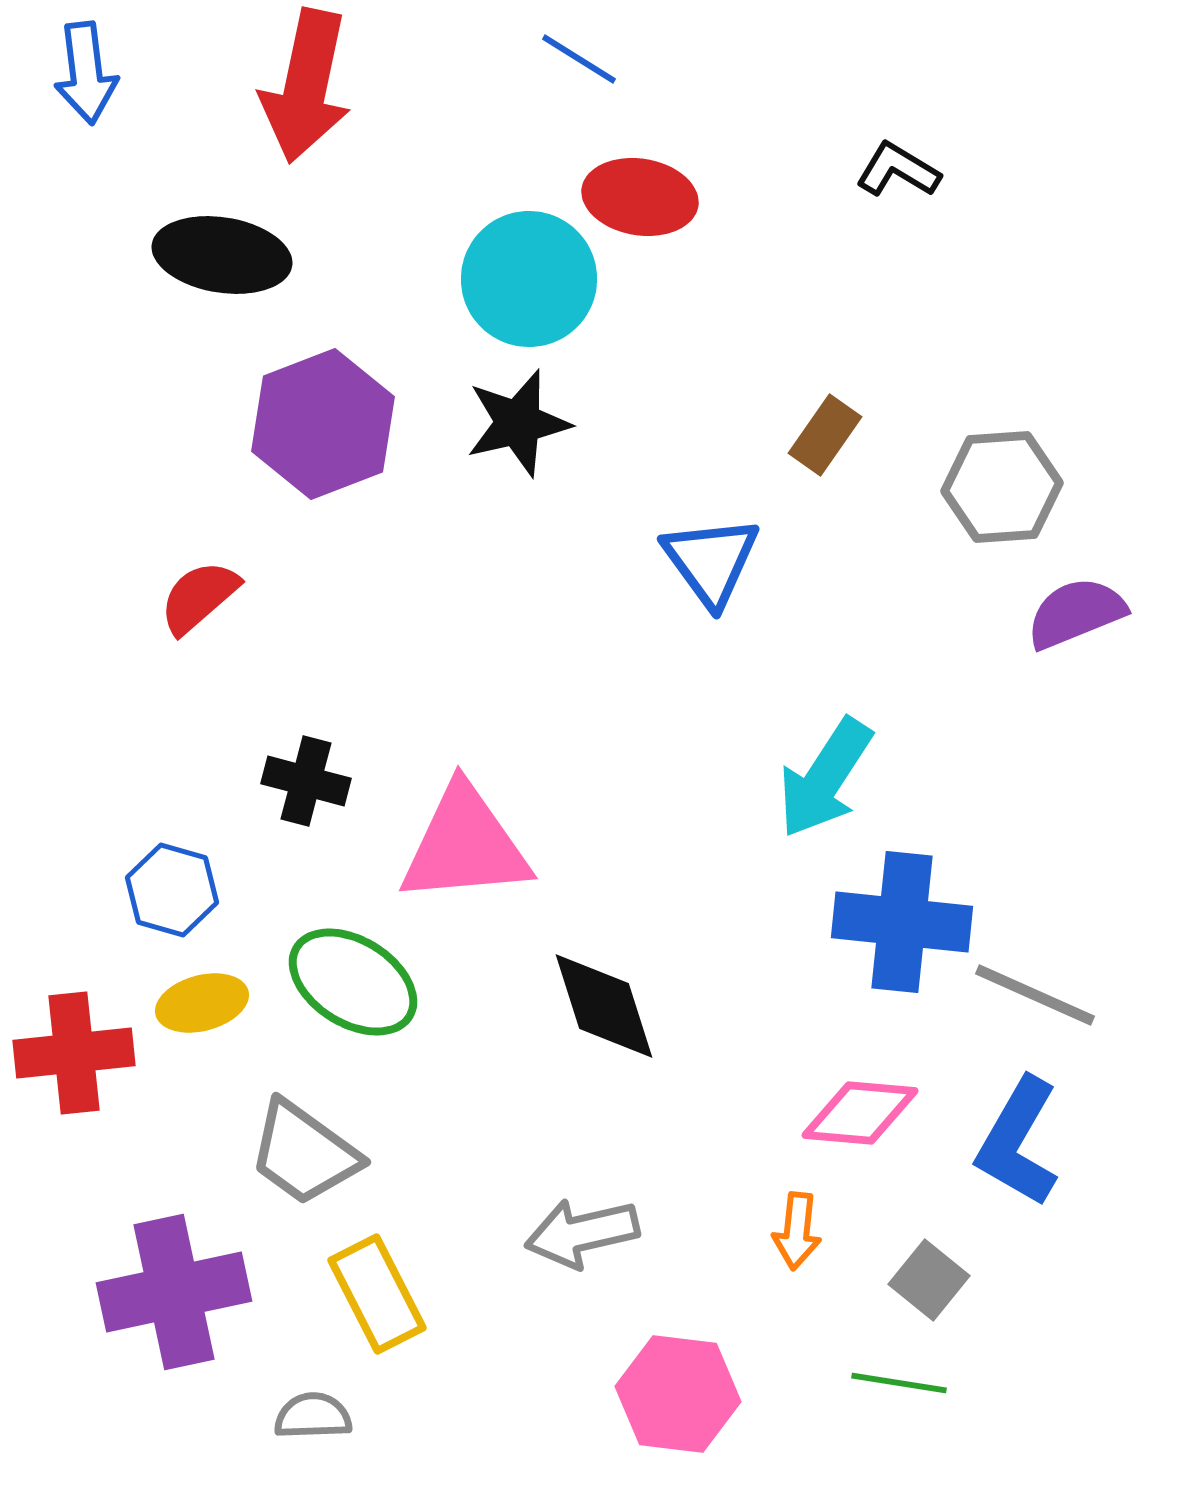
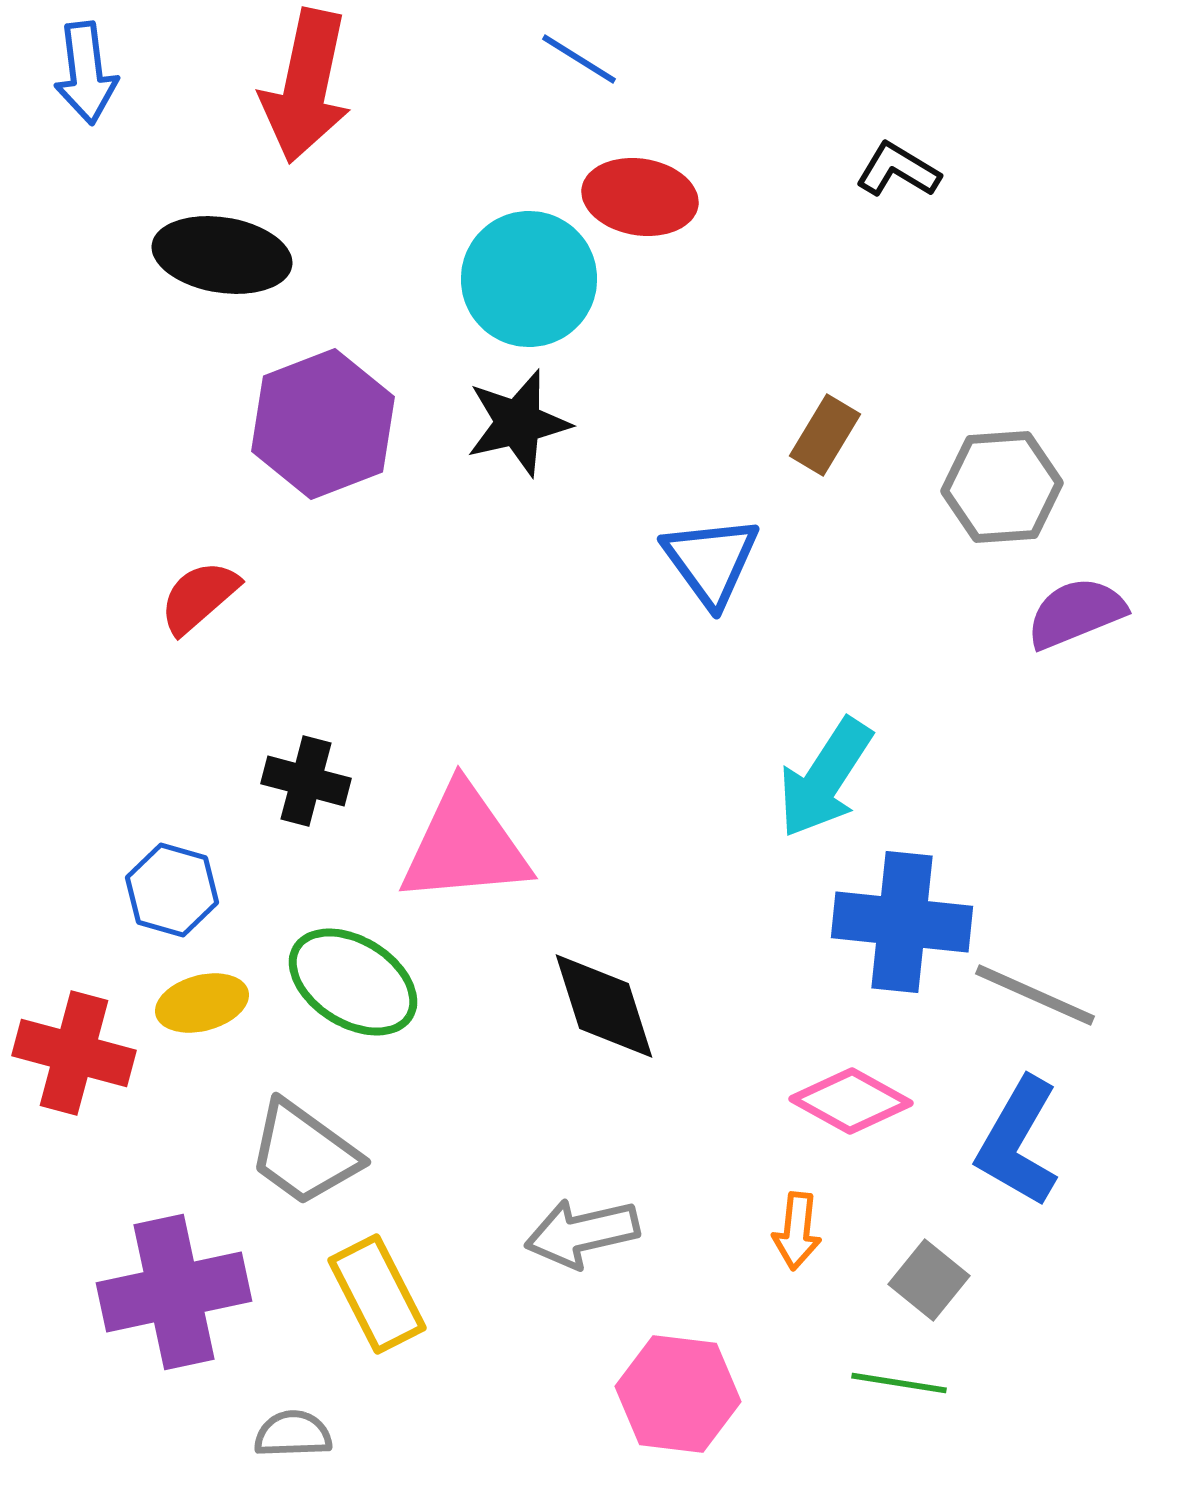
brown rectangle: rotated 4 degrees counterclockwise
red cross: rotated 21 degrees clockwise
pink diamond: moved 9 px left, 12 px up; rotated 24 degrees clockwise
gray semicircle: moved 20 px left, 18 px down
